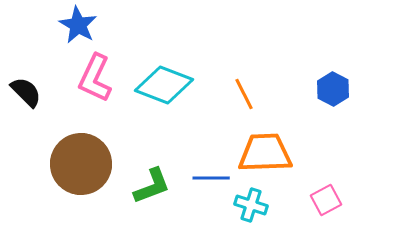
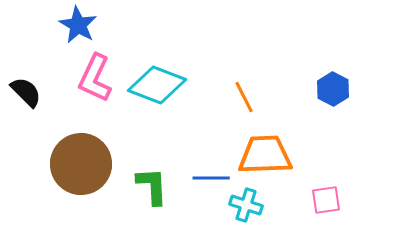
cyan diamond: moved 7 px left
orange line: moved 3 px down
orange trapezoid: moved 2 px down
green L-shape: rotated 72 degrees counterclockwise
pink square: rotated 20 degrees clockwise
cyan cross: moved 5 px left
